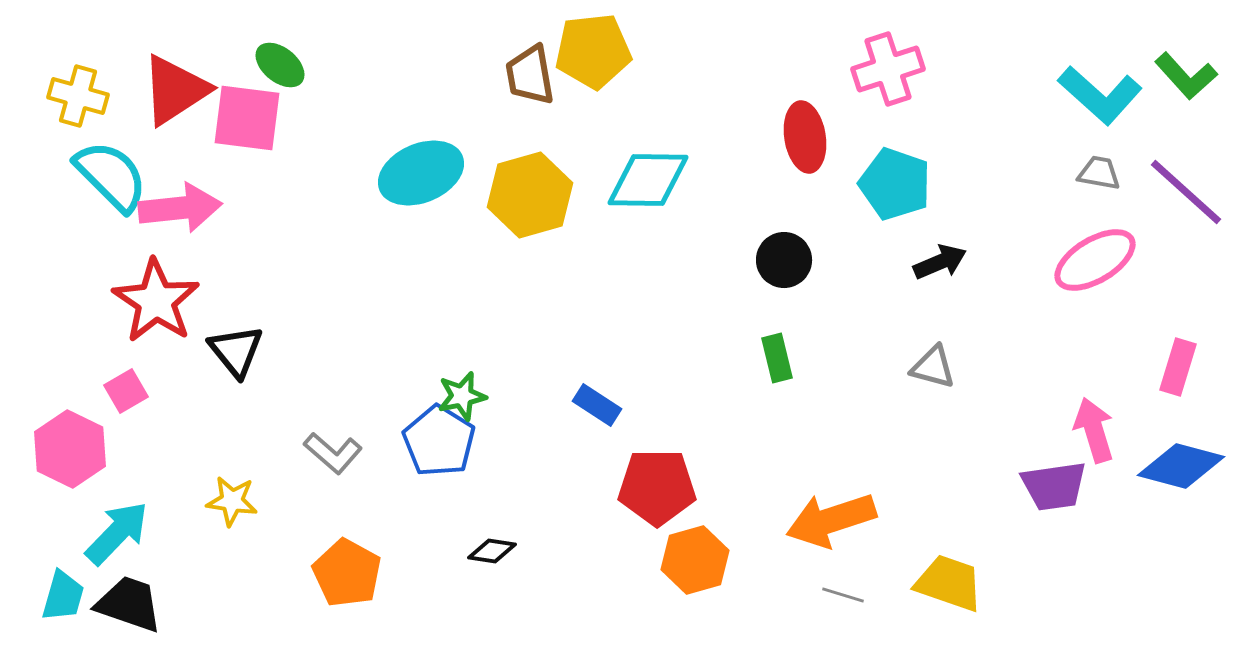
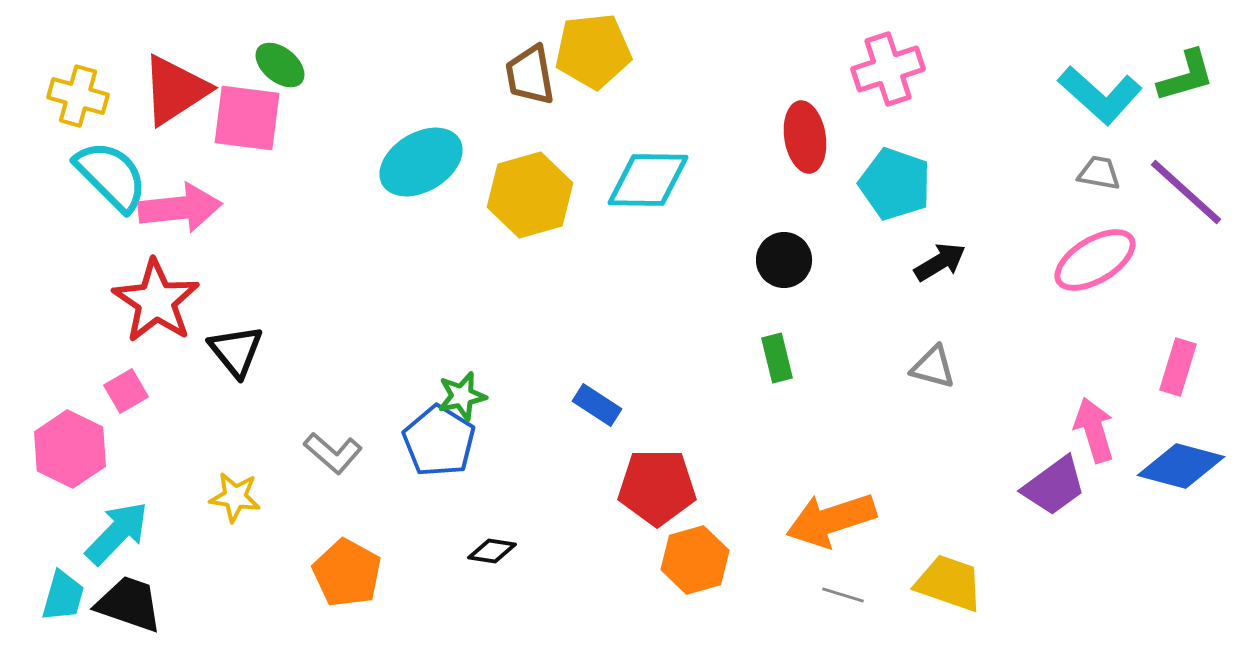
green L-shape at (1186, 76): rotated 64 degrees counterclockwise
cyan ellipse at (421, 173): moved 11 px up; rotated 8 degrees counterclockwise
black arrow at (940, 262): rotated 8 degrees counterclockwise
purple trapezoid at (1054, 486): rotated 28 degrees counterclockwise
yellow star at (232, 501): moved 3 px right, 4 px up
